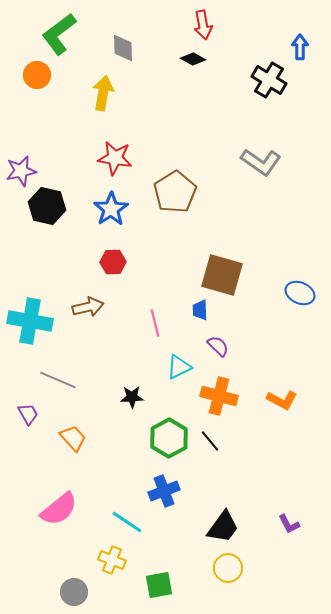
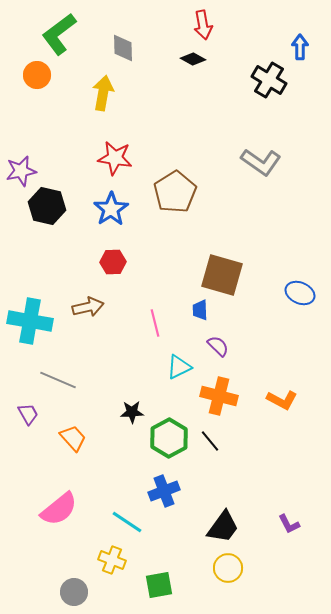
black star: moved 15 px down
